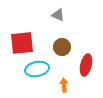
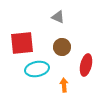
gray triangle: moved 2 px down
